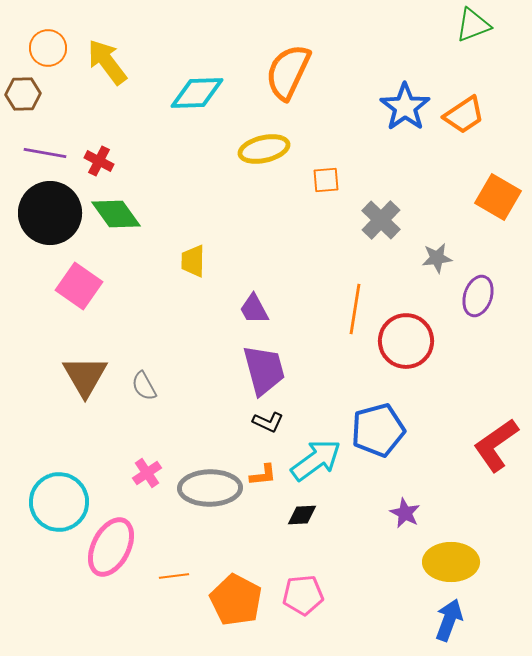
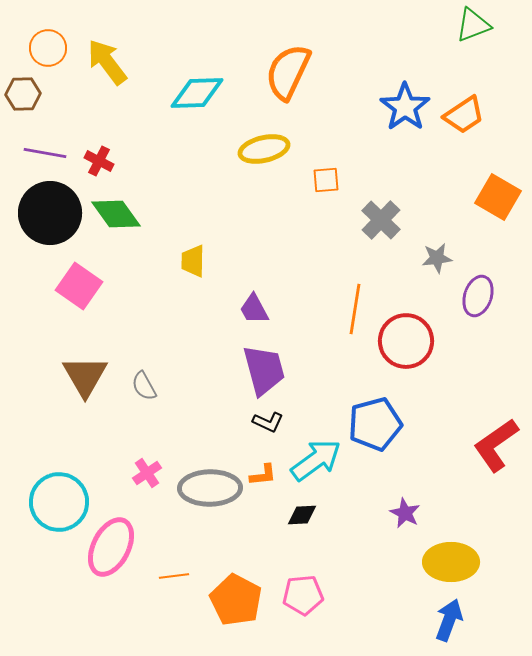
blue pentagon at (378, 430): moved 3 px left, 6 px up
